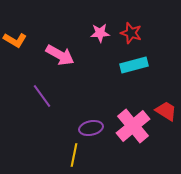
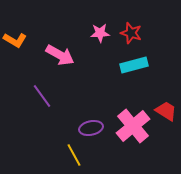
yellow line: rotated 40 degrees counterclockwise
